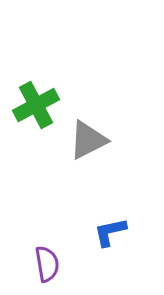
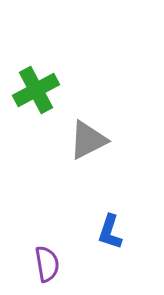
green cross: moved 15 px up
blue L-shape: rotated 60 degrees counterclockwise
